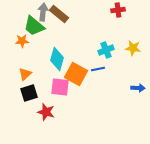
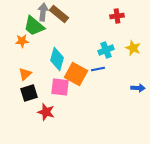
red cross: moved 1 px left, 6 px down
yellow star: rotated 14 degrees clockwise
